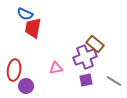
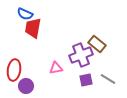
brown rectangle: moved 2 px right
purple cross: moved 4 px left, 2 px up
gray line: moved 6 px left, 2 px up
